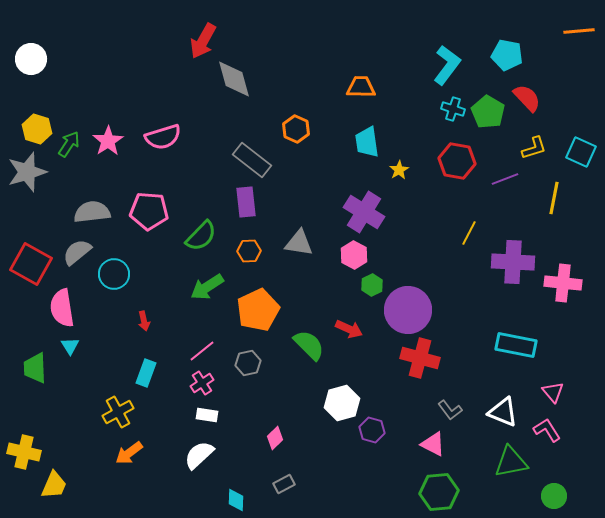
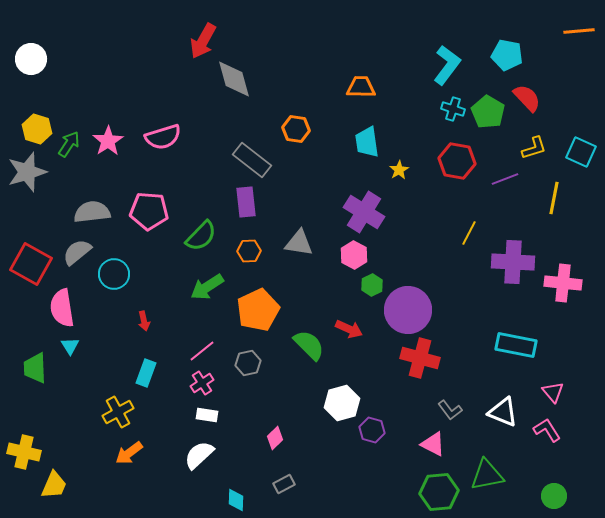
orange hexagon at (296, 129): rotated 16 degrees counterclockwise
green triangle at (511, 462): moved 24 px left, 13 px down
